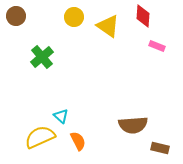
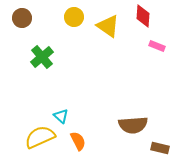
brown circle: moved 6 px right, 2 px down
